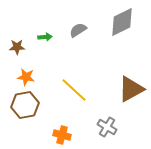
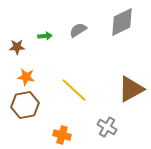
green arrow: moved 1 px up
